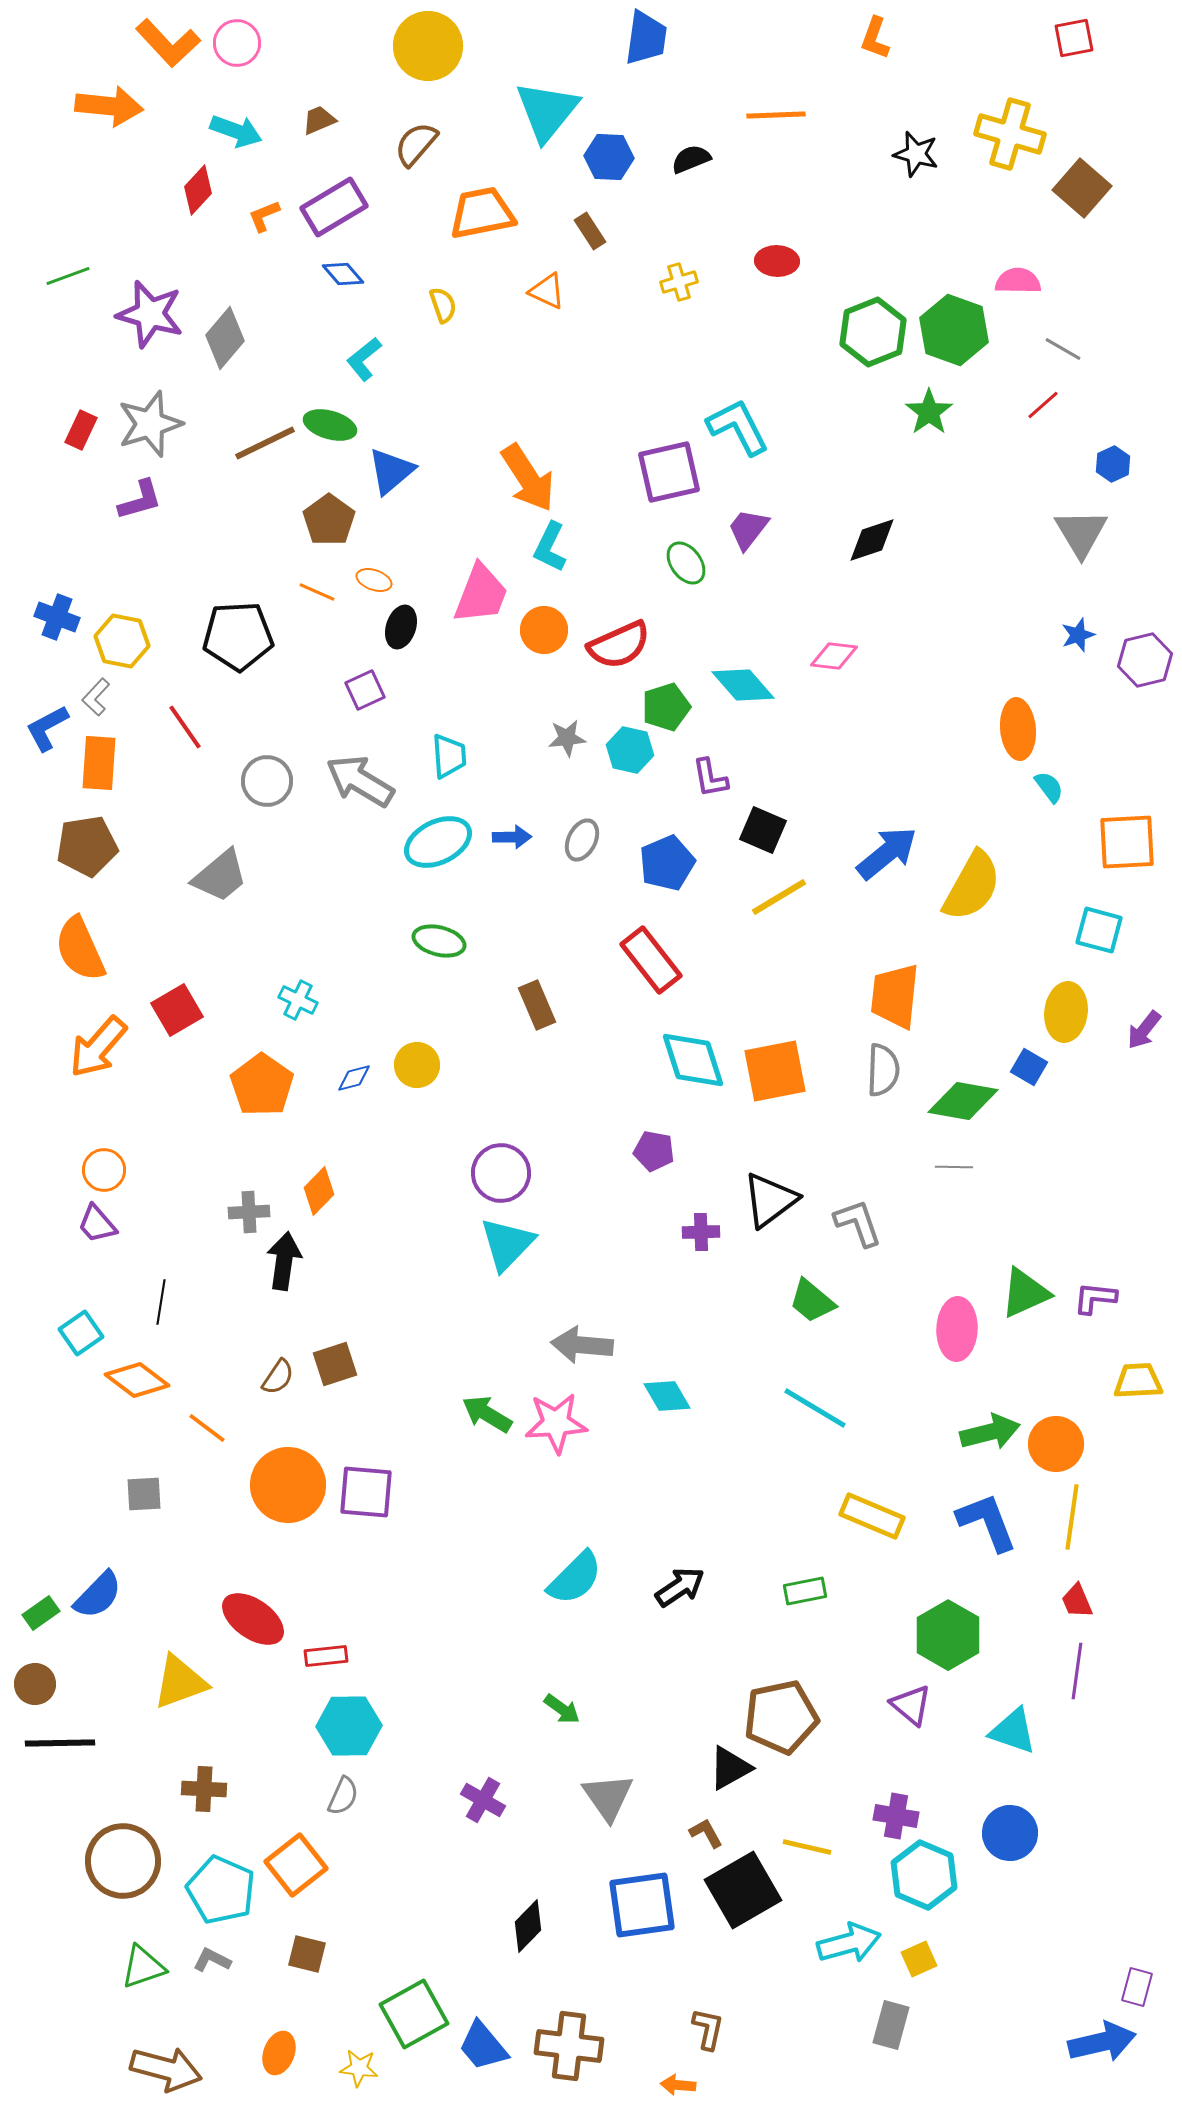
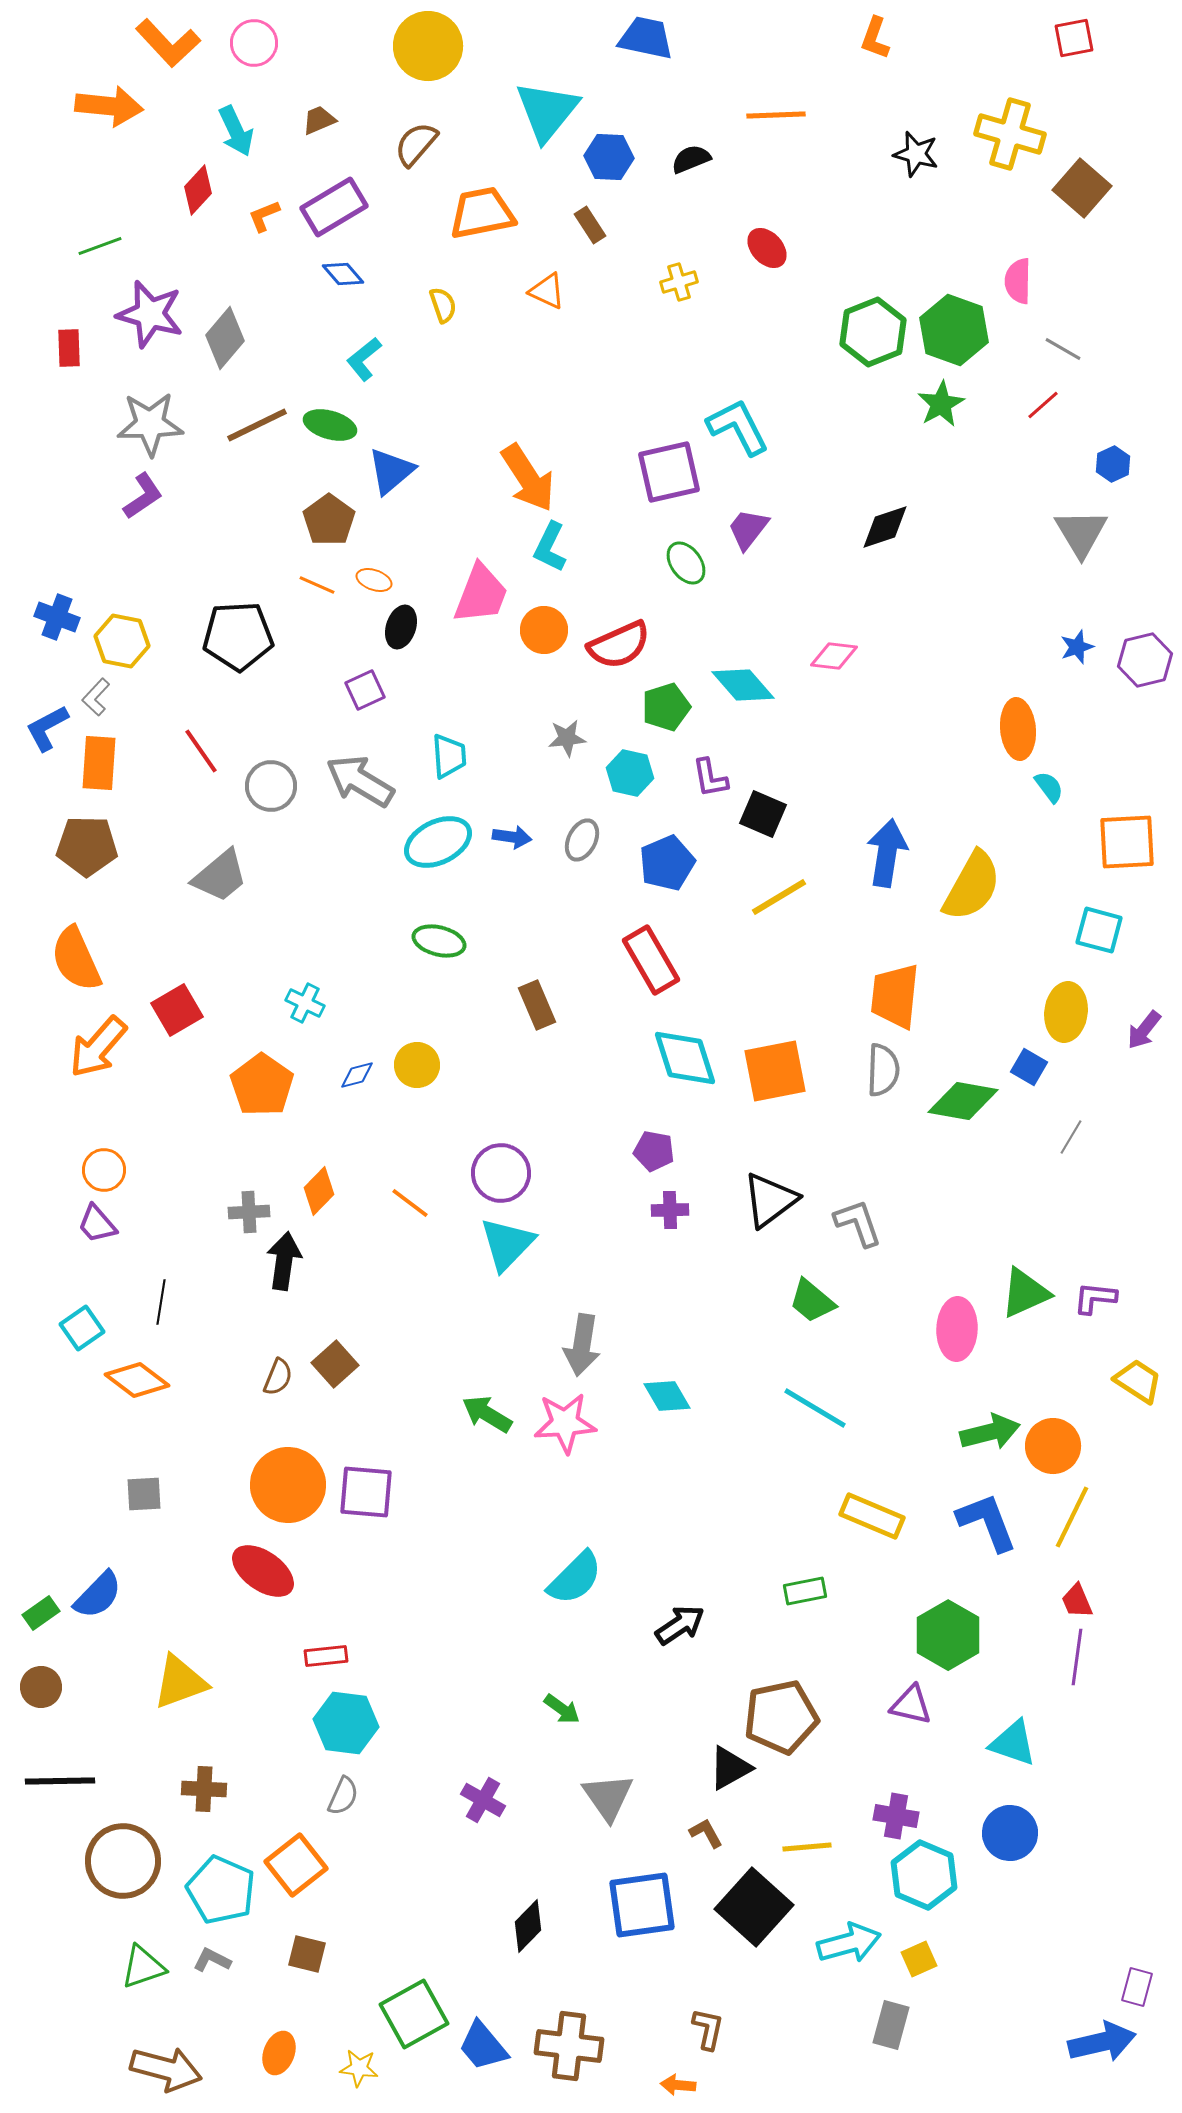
blue trapezoid at (646, 38): rotated 86 degrees counterclockwise
pink circle at (237, 43): moved 17 px right
cyan arrow at (236, 131): rotated 45 degrees clockwise
brown rectangle at (590, 231): moved 6 px up
red ellipse at (777, 261): moved 10 px left, 13 px up; rotated 45 degrees clockwise
green line at (68, 276): moved 32 px right, 30 px up
pink semicircle at (1018, 281): rotated 90 degrees counterclockwise
green star at (929, 412): moved 12 px right, 8 px up; rotated 6 degrees clockwise
gray star at (150, 424): rotated 16 degrees clockwise
red rectangle at (81, 430): moved 12 px left, 82 px up; rotated 27 degrees counterclockwise
brown line at (265, 443): moved 8 px left, 18 px up
purple L-shape at (140, 500): moved 3 px right, 4 px up; rotated 18 degrees counterclockwise
black diamond at (872, 540): moved 13 px right, 13 px up
orange line at (317, 592): moved 7 px up
blue star at (1078, 635): moved 1 px left, 12 px down
red line at (185, 727): moved 16 px right, 24 px down
cyan hexagon at (630, 750): moved 23 px down
gray circle at (267, 781): moved 4 px right, 5 px down
black square at (763, 830): moved 16 px up
blue arrow at (512, 837): rotated 9 degrees clockwise
brown pentagon at (87, 846): rotated 10 degrees clockwise
blue arrow at (887, 853): rotated 42 degrees counterclockwise
orange semicircle at (80, 949): moved 4 px left, 10 px down
red rectangle at (651, 960): rotated 8 degrees clockwise
cyan cross at (298, 1000): moved 7 px right, 3 px down
cyan diamond at (693, 1060): moved 8 px left, 2 px up
blue diamond at (354, 1078): moved 3 px right, 3 px up
gray line at (954, 1167): moved 117 px right, 30 px up; rotated 60 degrees counterclockwise
purple cross at (701, 1232): moved 31 px left, 22 px up
cyan square at (81, 1333): moved 1 px right, 5 px up
gray arrow at (582, 1345): rotated 86 degrees counterclockwise
brown square at (335, 1364): rotated 24 degrees counterclockwise
brown semicircle at (278, 1377): rotated 12 degrees counterclockwise
yellow trapezoid at (1138, 1381): rotated 36 degrees clockwise
pink star at (556, 1423): moved 9 px right
orange line at (207, 1428): moved 203 px right, 225 px up
orange circle at (1056, 1444): moved 3 px left, 2 px down
yellow line at (1072, 1517): rotated 18 degrees clockwise
black arrow at (680, 1587): moved 38 px down
red ellipse at (253, 1619): moved 10 px right, 48 px up
purple line at (1077, 1671): moved 14 px up
brown circle at (35, 1684): moved 6 px right, 3 px down
purple triangle at (911, 1705): rotated 27 degrees counterclockwise
cyan hexagon at (349, 1726): moved 3 px left, 3 px up; rotated 8 degrees clockwise
cyan triangle at (1013, 1731): moved 12 px down
black line at (60, 1743): moved 38 px down
yellow line at (807, 1847): rotated 18 degrees counterclockwise
black square at (743, 1890): moved 11 px right, 17 px down; rotated 18 degrees counterclockwise
